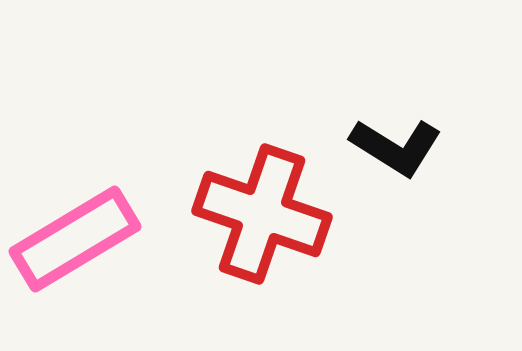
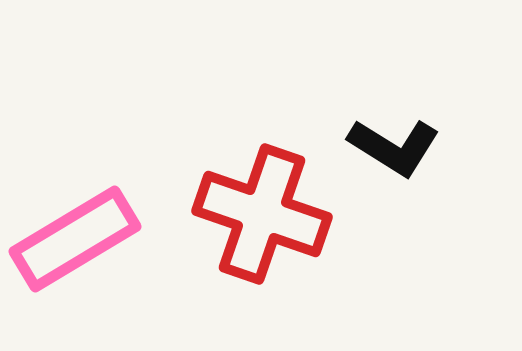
black L-shape: moved 2 px left
